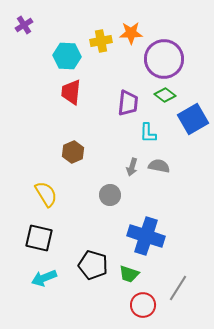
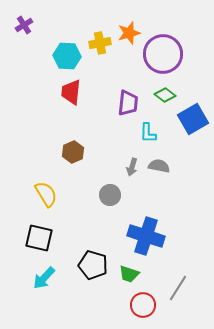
orange star: moved 2 px left; rotated 15 degrees counterclockwise
yellow cross: moved 1 px left, 2 px down
purple circle: moved 1 px left, 5 px up
cyan arrow: rotated 25 degrees counterclockwise
